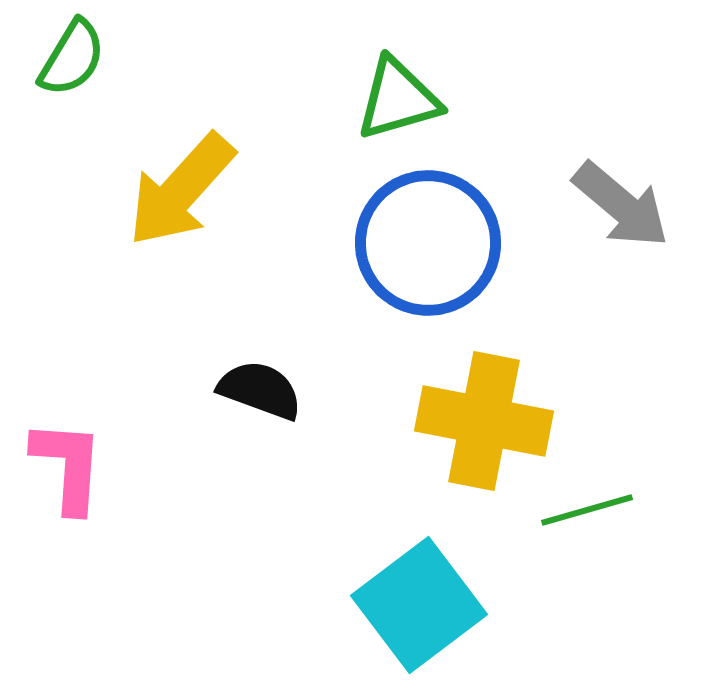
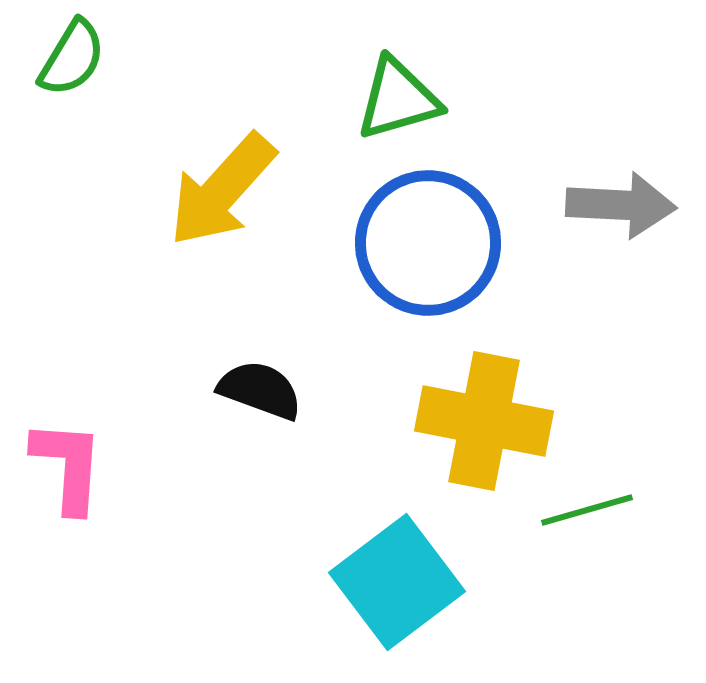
yellow arrow: moved 41 px right
gray arrow: rotated 37 degrees counterclockwise
cyan square: moved 22 px left, 23 px up
